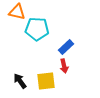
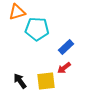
orange triangle: rotated 30 degrees counterclockwise
red arrow: moved 2 px down; rotated 64 degrees clockwise
